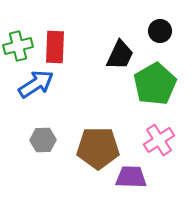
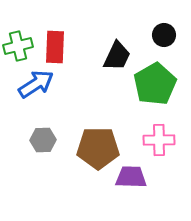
black circle: moved 4 px right, 4 px down
black trapezoid: moved 3 px left, 1 px down
pink cross: rotated 32 degrees clockwise
